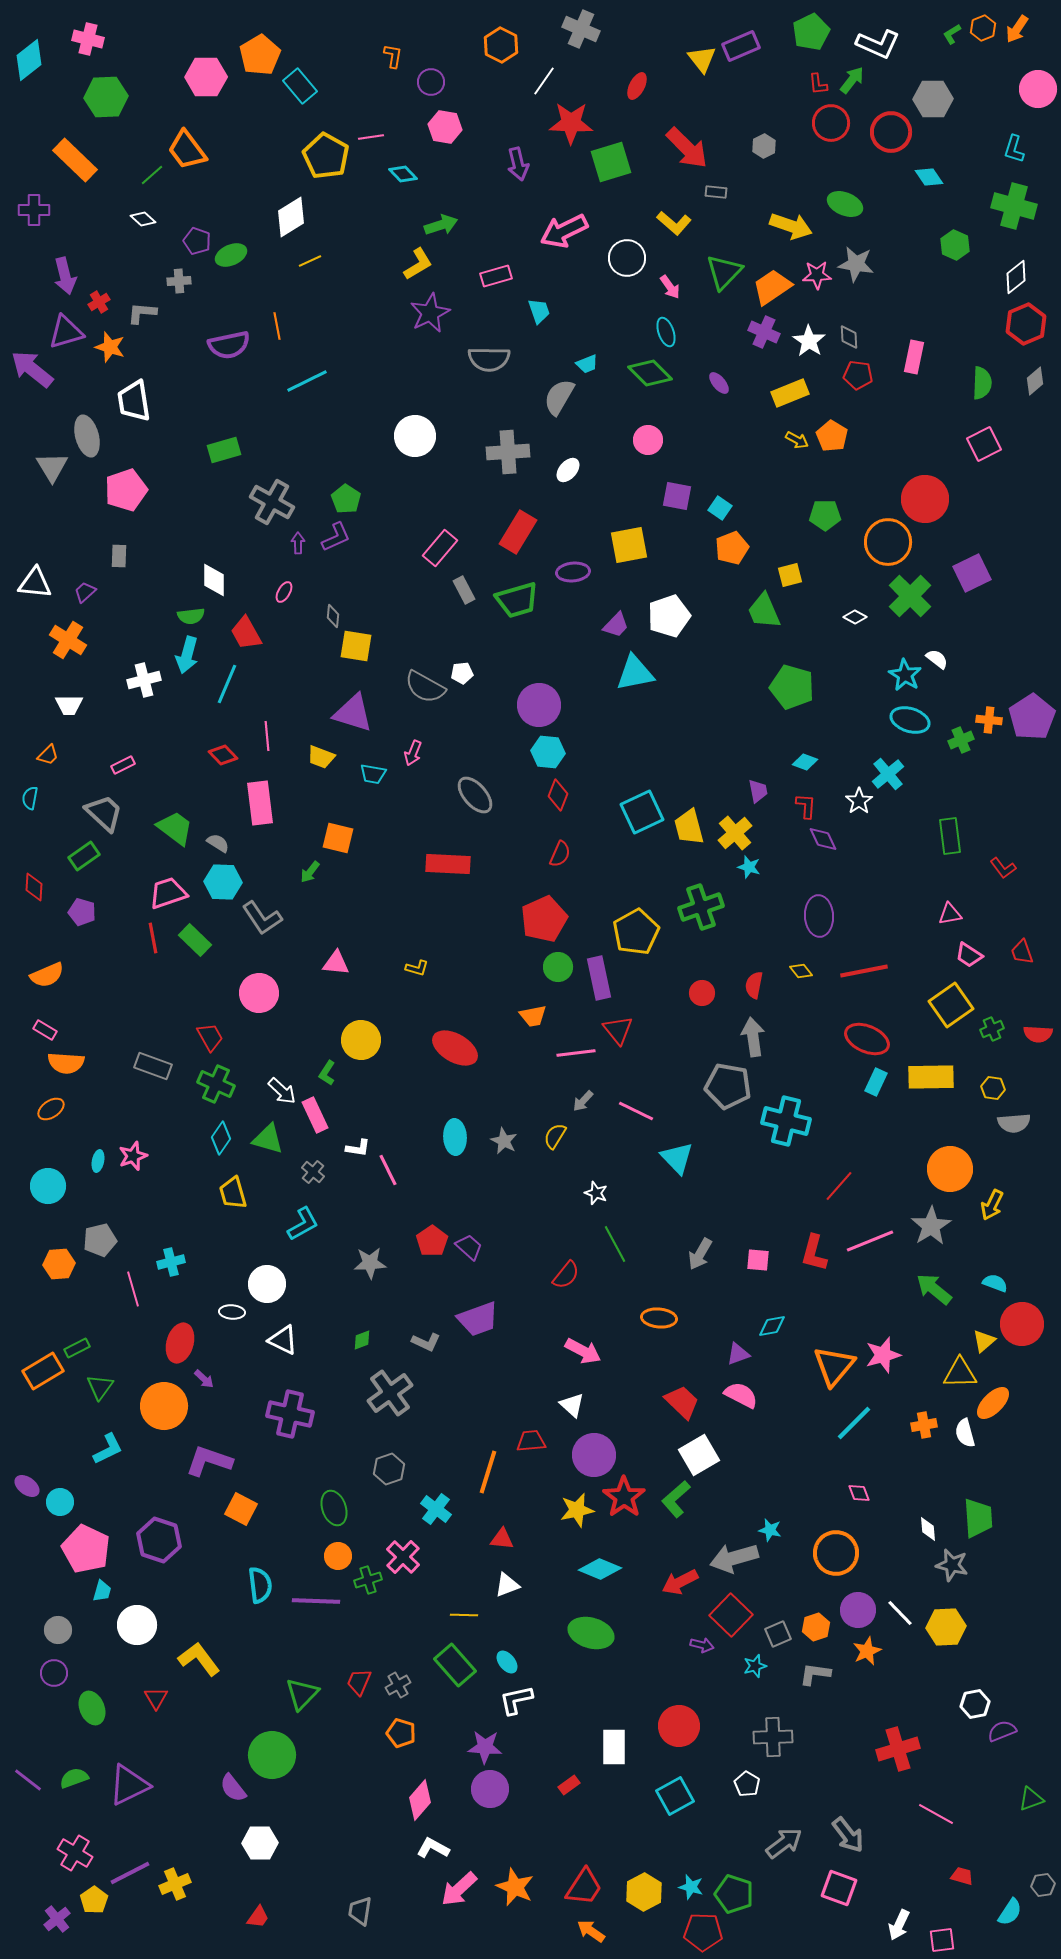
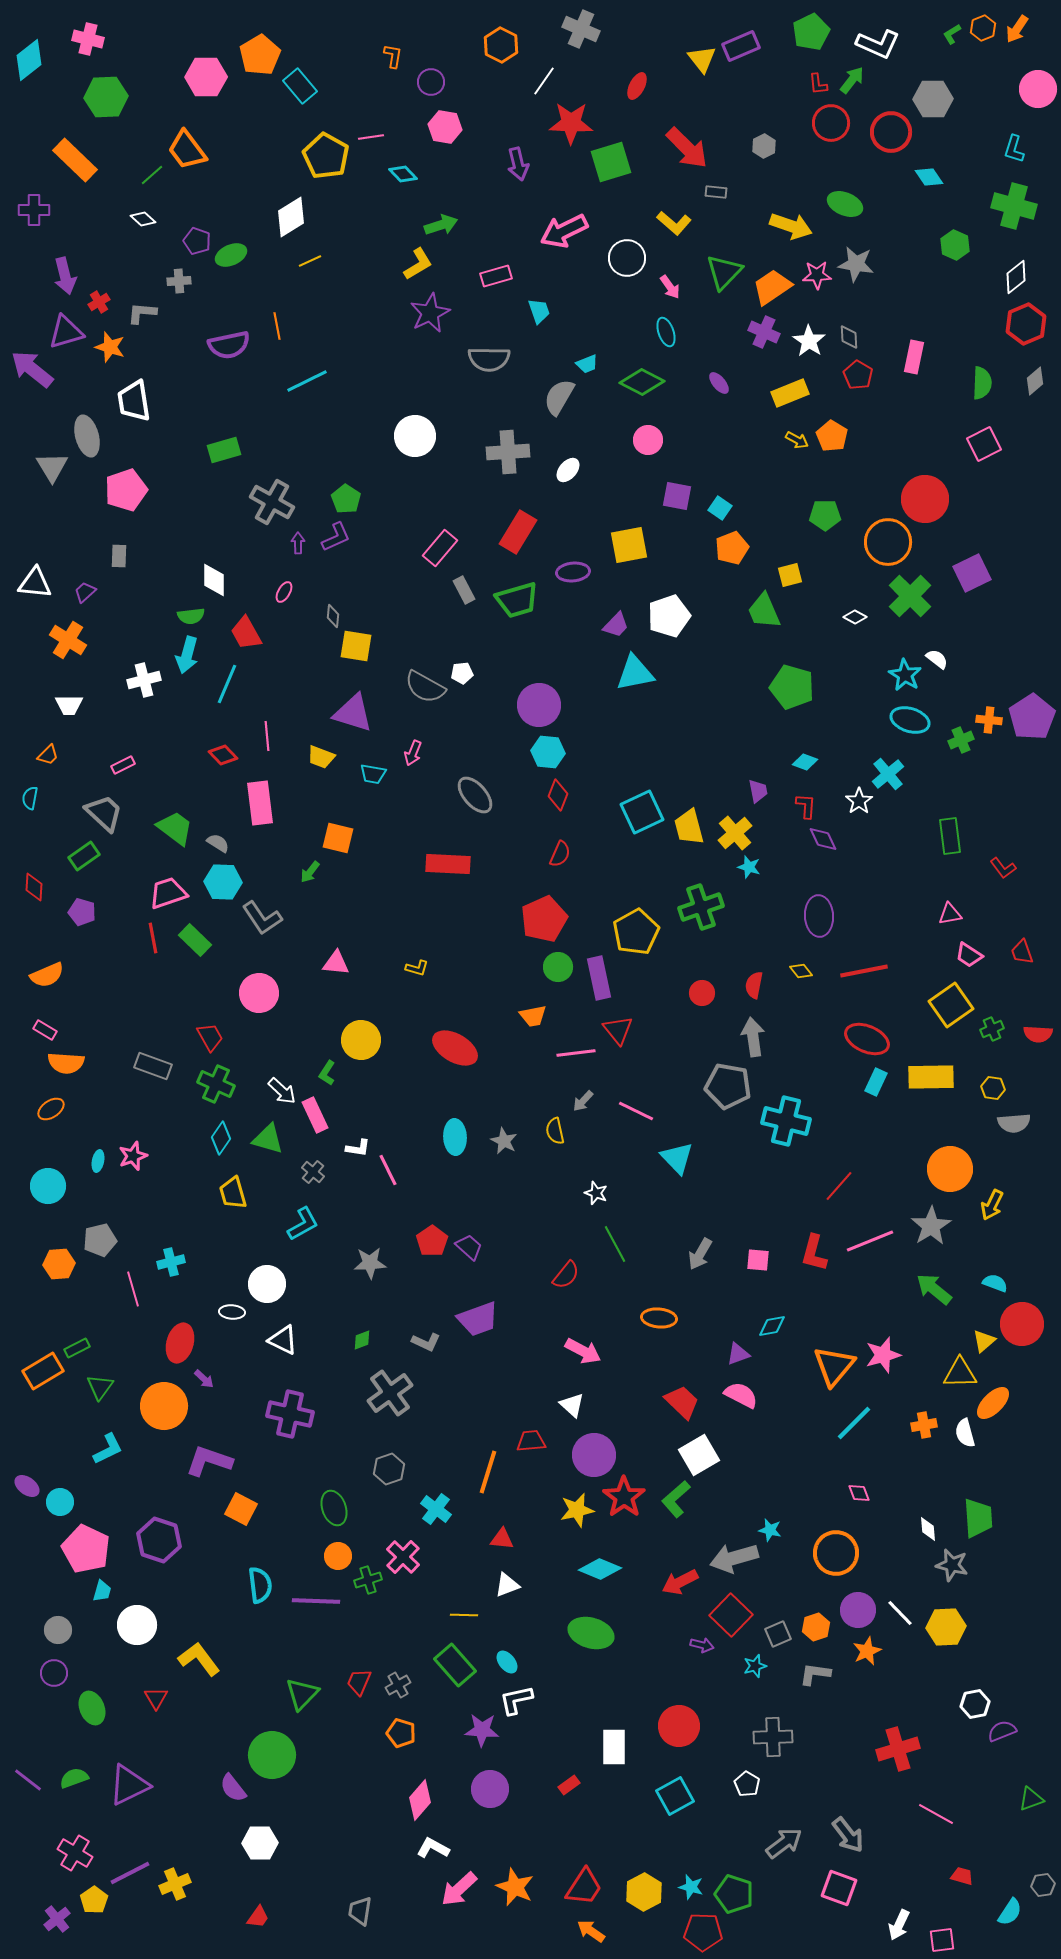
green diamond at (650, 373): moved 8 px left, 9 px down; rotated 18 degrees counterclockwise
red pentagon at (858, 375): rotated 24 degrees clockwise
yellow semicircle at (555, 1136): moved 5 px up; rotated 44 degrees counterclockwise
purple star at (485, 1747): moved 3 px left, 17 px up
